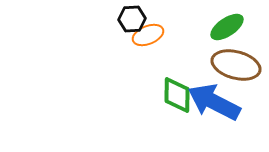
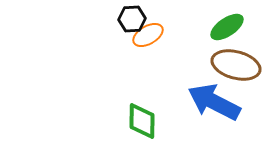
orange ellipse: rotated 8 degrees counterclockwise
green diamond: moved 35 px left, 26 px down
